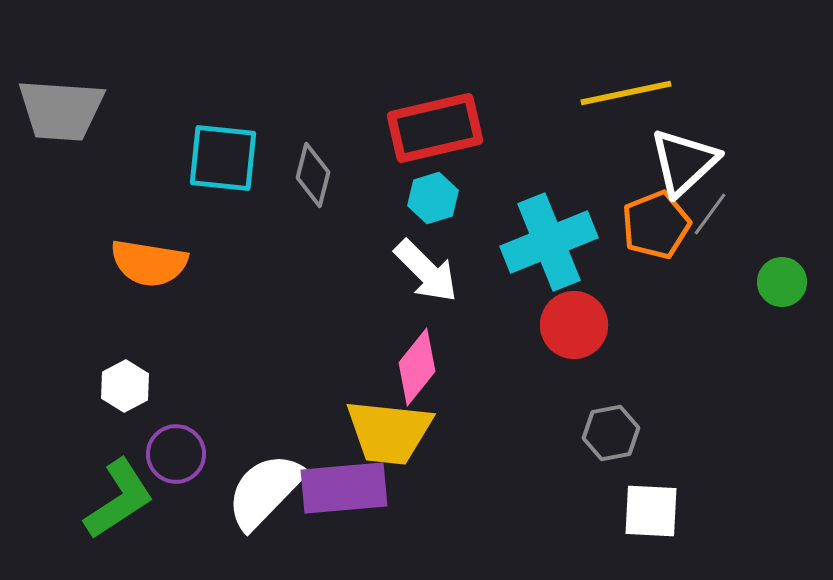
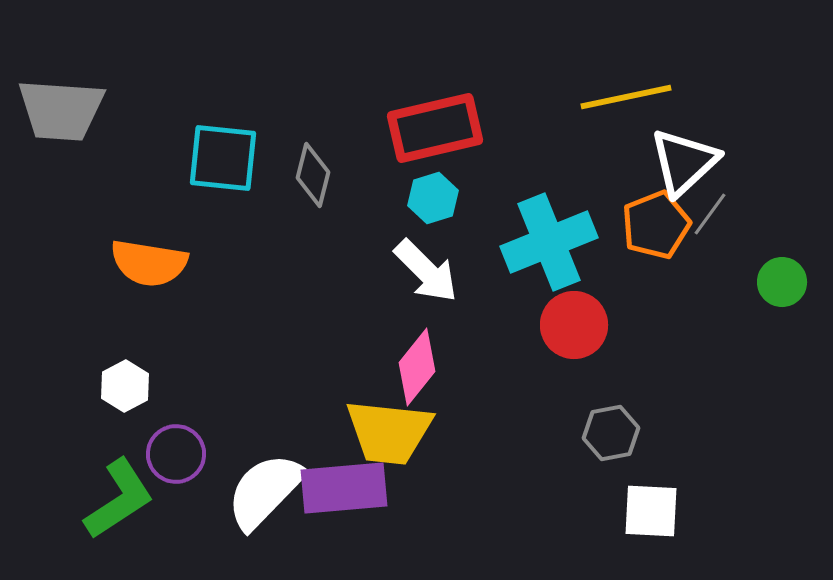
yellow line: moved 4 px down
